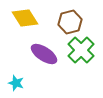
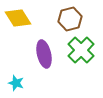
yellow diamond: moved 7 px left
brown hexagon: moved 3 px up
purple ellipse: rotated 44 degrees clockwise
